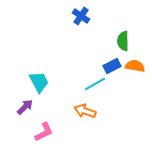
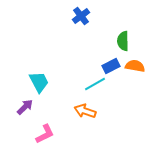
blue cross: rotated 18 degrees clockwise
blue rectangle: moved 1 px left
pink L-shape: moved 1 px right, 2 px down
